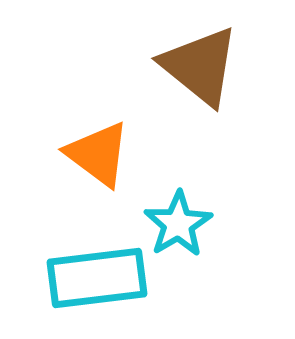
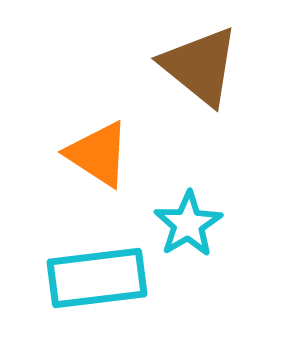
orange triangle: rotated 4 degrees counterclockwise
cyan star: moved 10 px right
